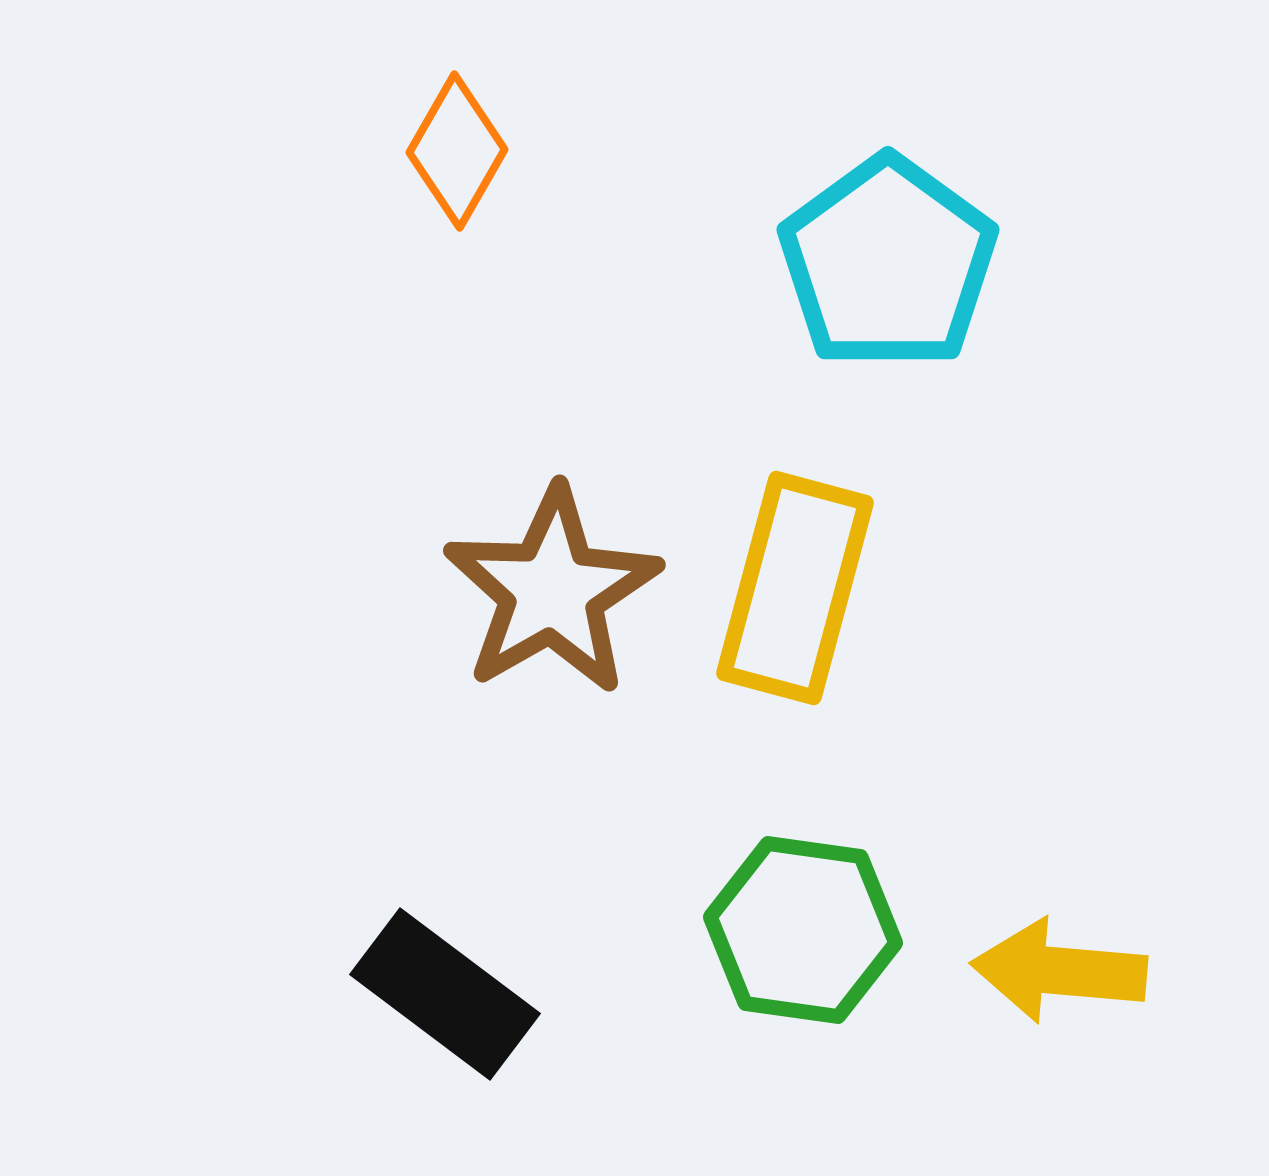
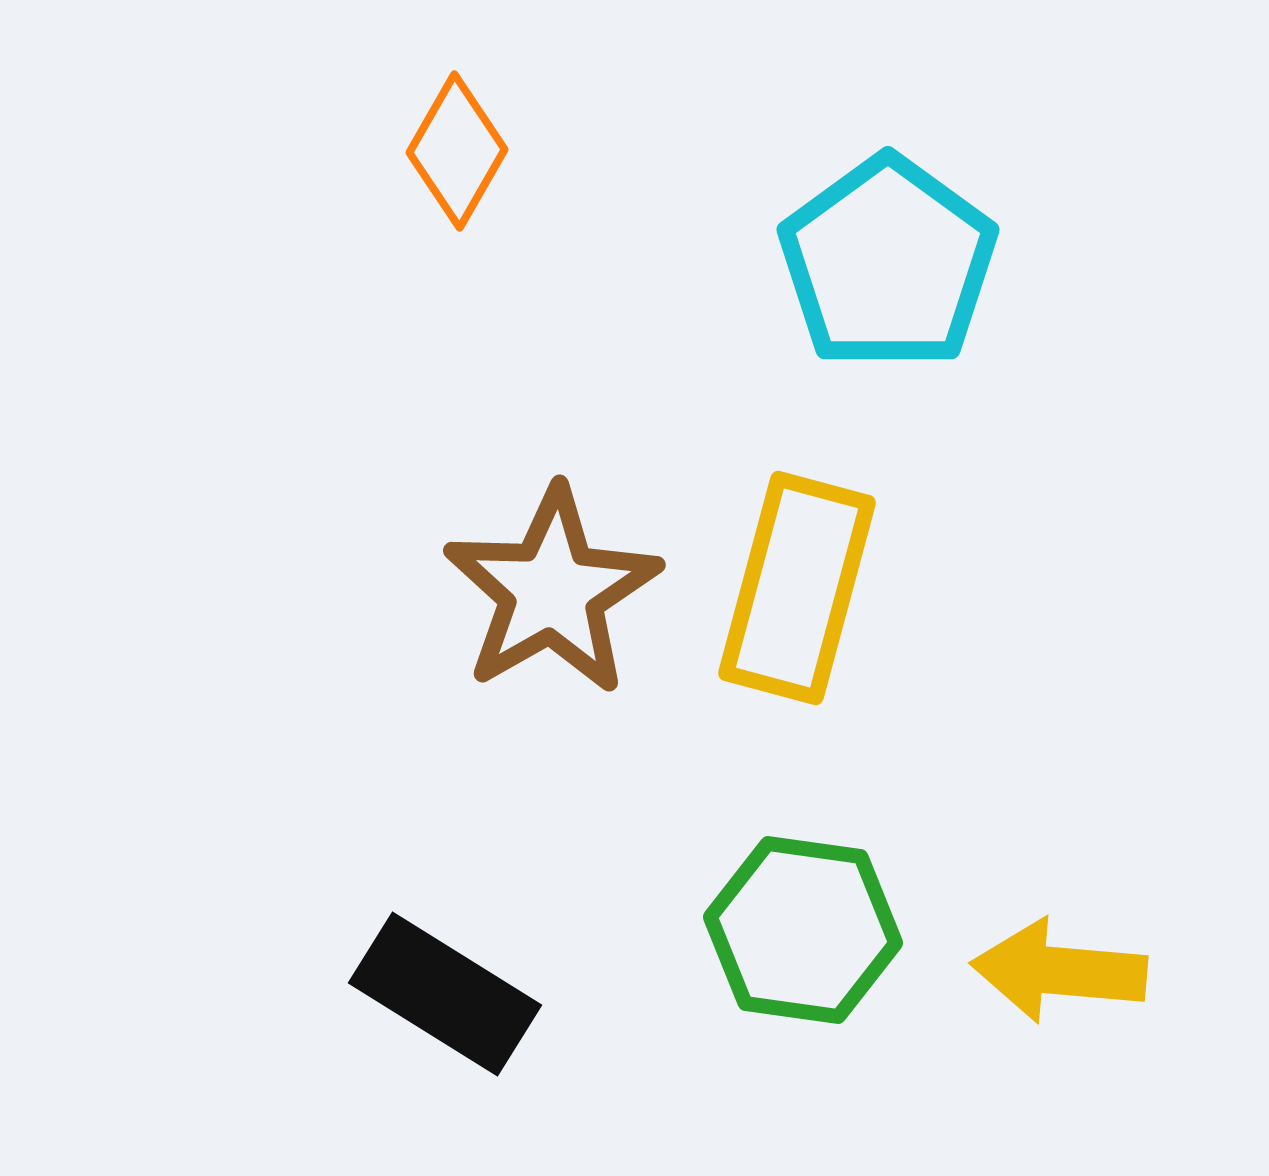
yellow rectangle: moved 2 px right
black rectangle: rotated 5 degrees counterclockwise
